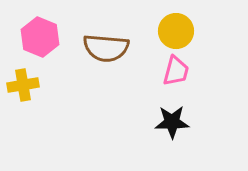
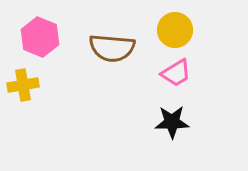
yellow circle: moved 1 px left, 1 px up
brown semicircle: moved 6 px right
pink trapezoid: moved 2 px down; rotated 44 degrees clockwise
